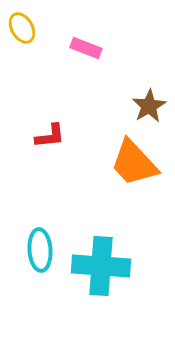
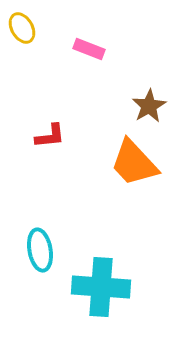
pink rectangle: moved 3 px right, 1 px down
cyan ellipse: rotated 6 degrees counterclockwise
cyan cross: moved 21 px down
